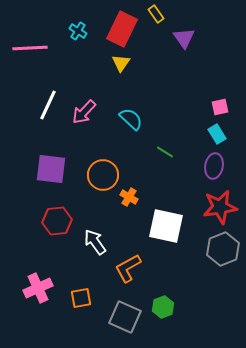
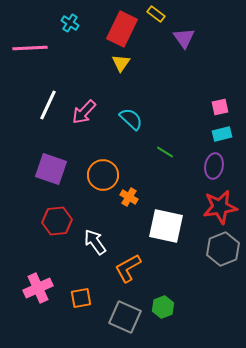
yellow rectangle: rotated 18 degrees counterclockwise
cyan cross: moved 8 px left, 8 px up
cyan rectangle: moved 5 px right; rotated 72 degrees counterclockwise
purple square: rotated 12 degrees clockwise
